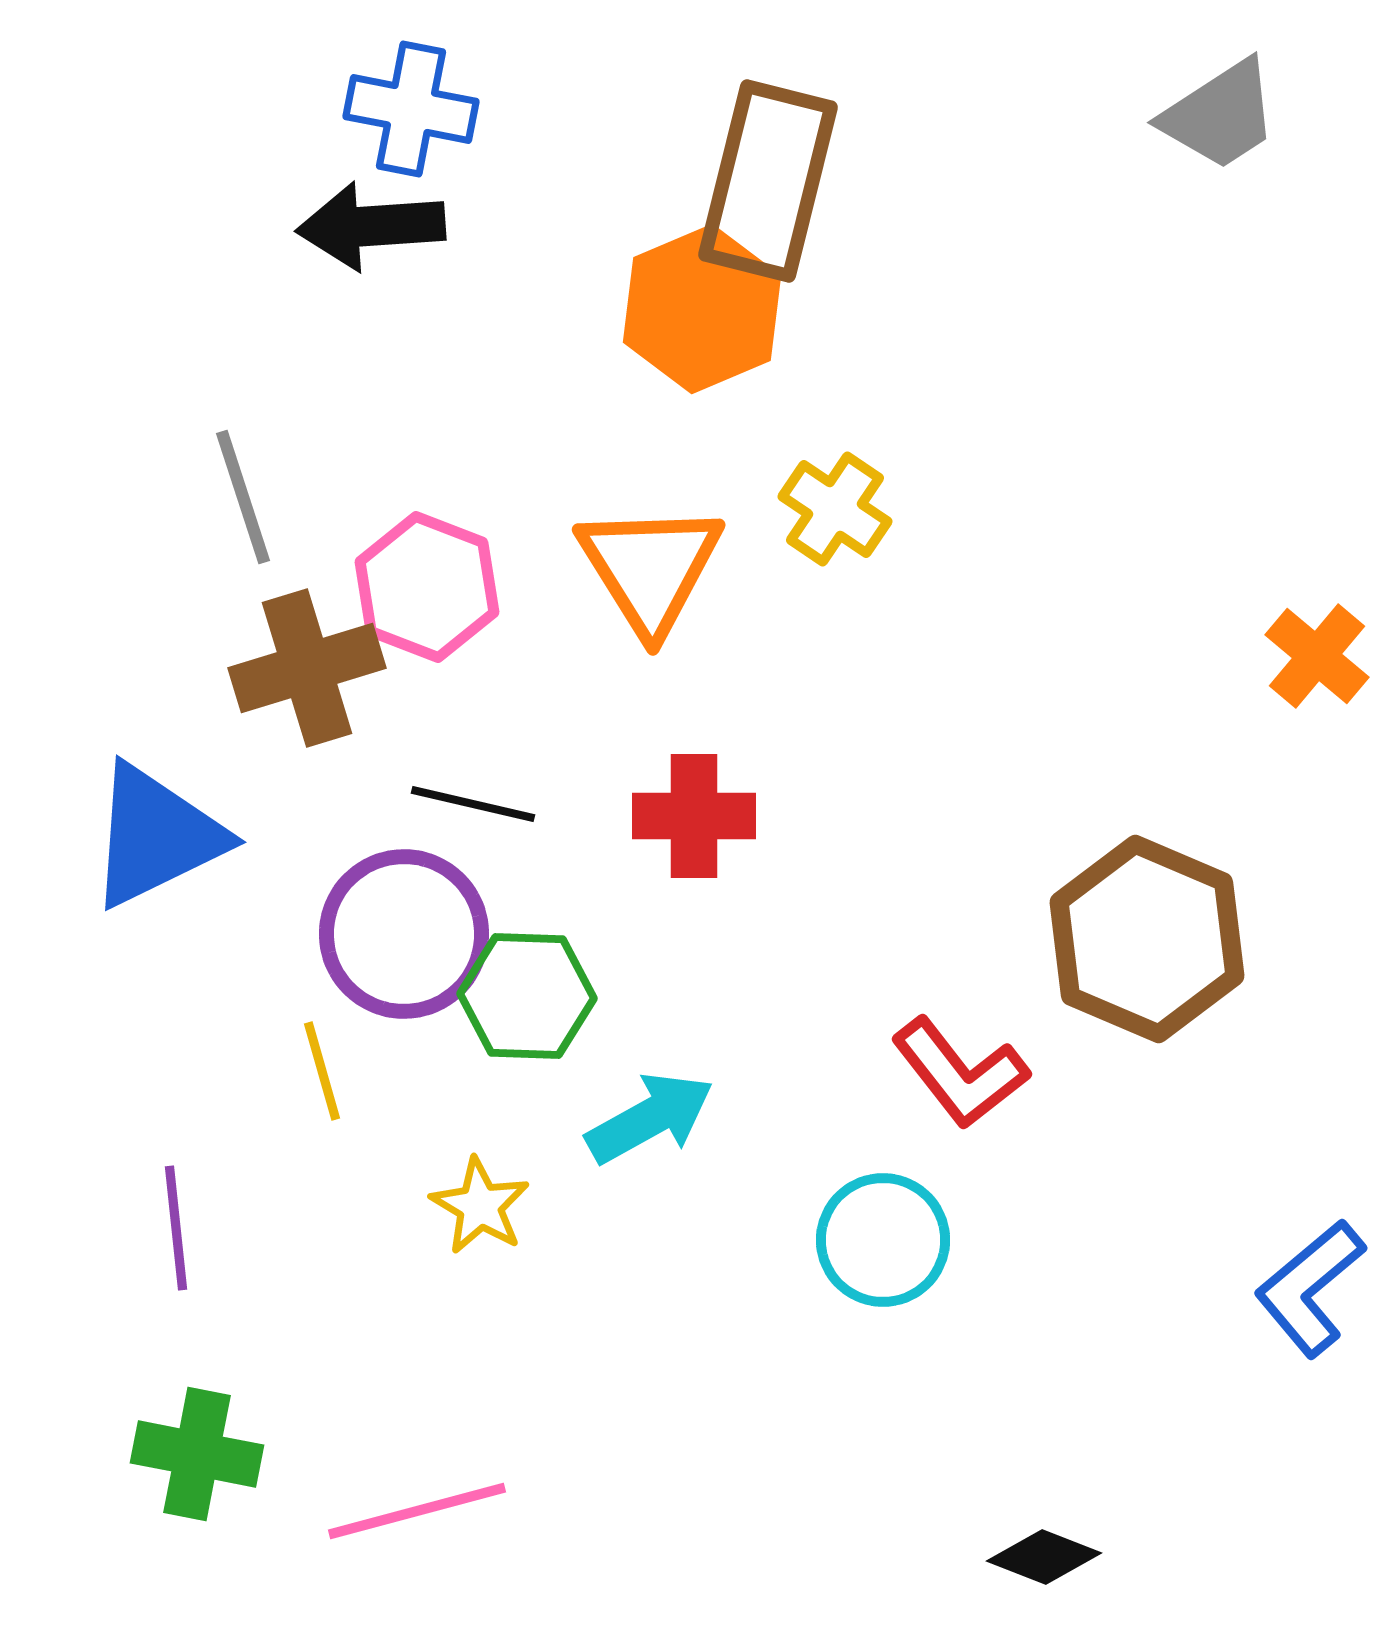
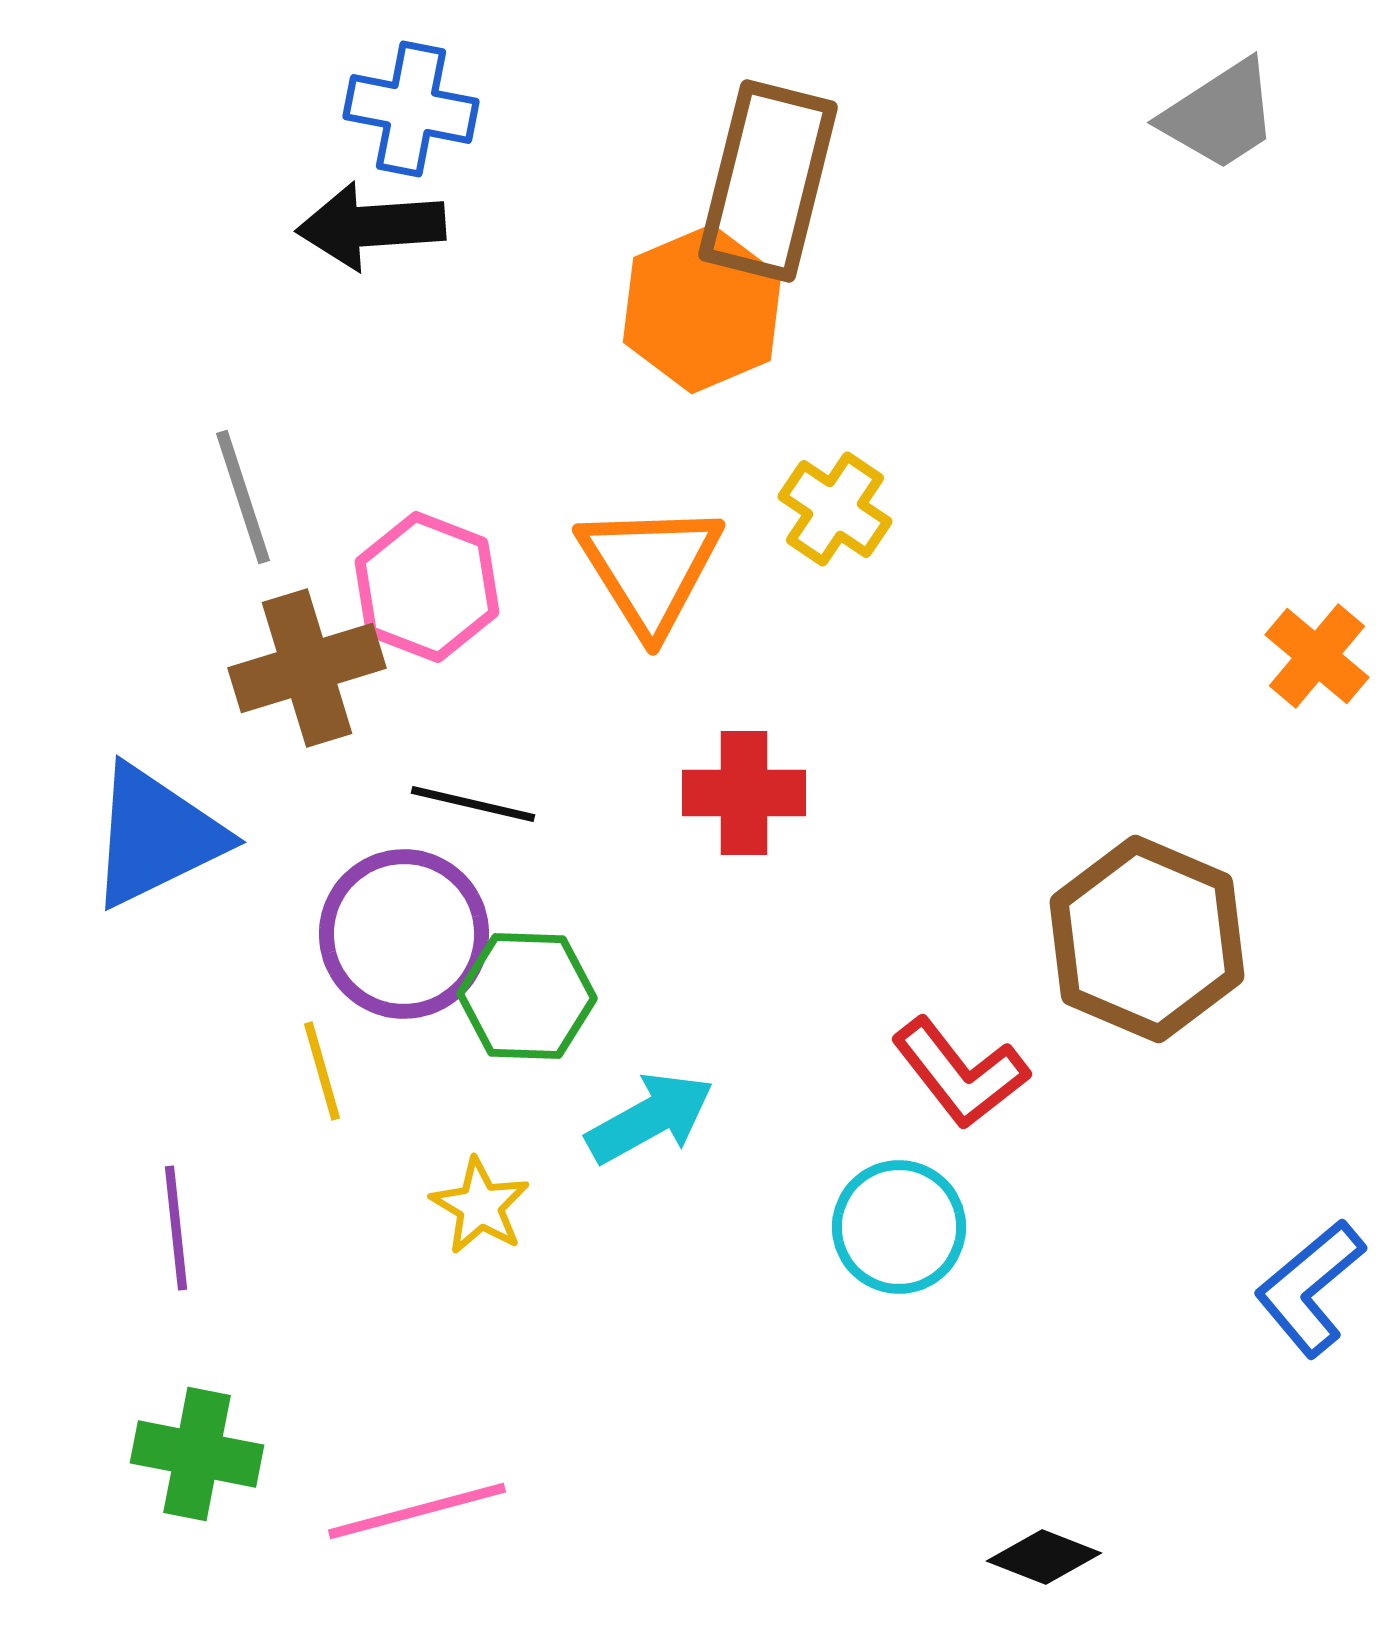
red cross: moved 50 px right, 23 px up
cyan circle: moved 16 px right, 13 px up
